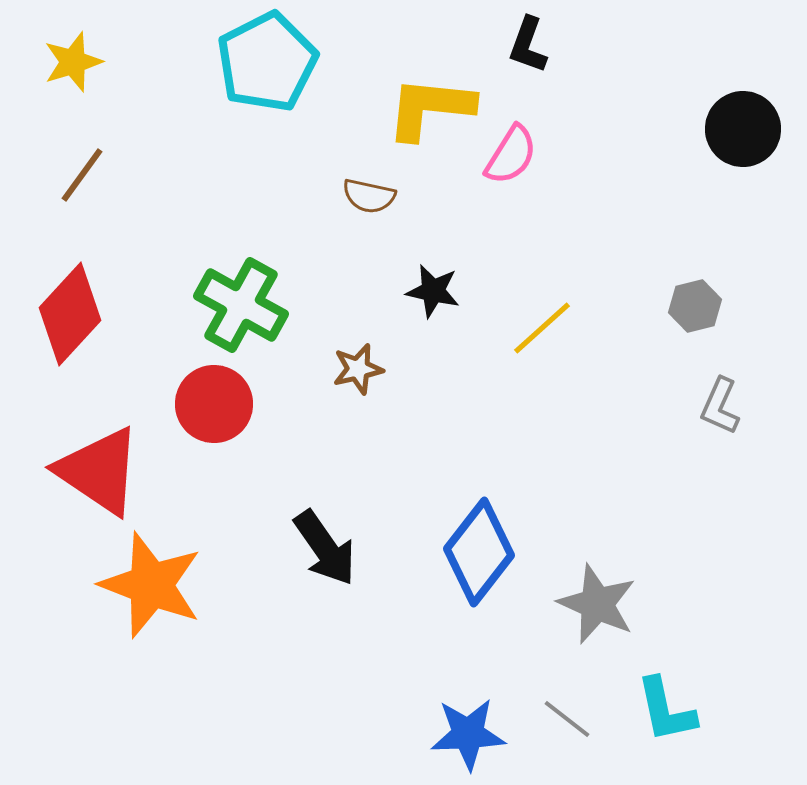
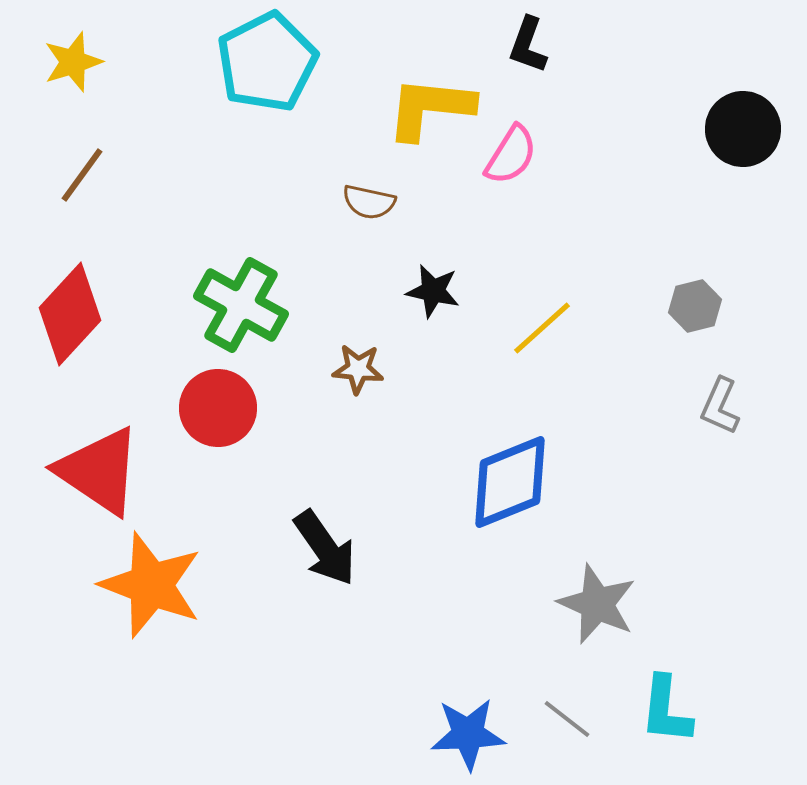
brown semicircle: moved 6 px down
brown star: rotated 18 degrees clockwise
red circle: moved 4 px right, 4 px down
blue diamond: moved 31 px right, 70 px up; rotated 30 degrees clockwise
cyan L-shape: rotated 18 degrees clockwise
